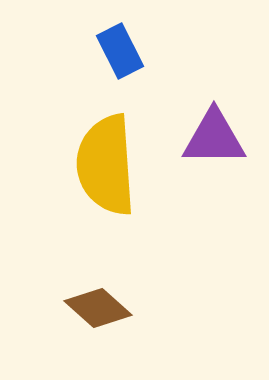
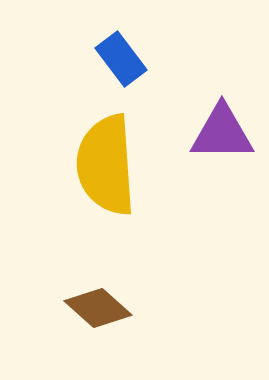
blue rectangle: moved 1 px right, 8 px down; rotated 10 degrees counterclockwise
purple triangle: moved 8 px right, 5 px up
